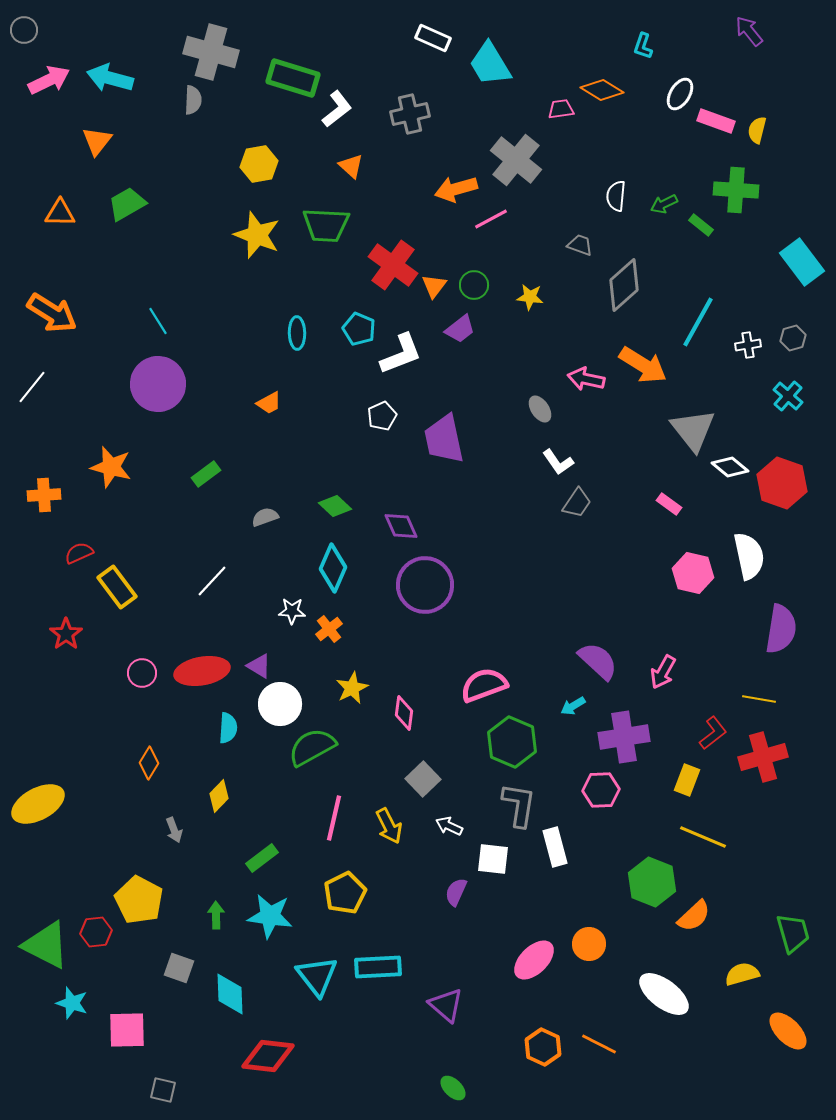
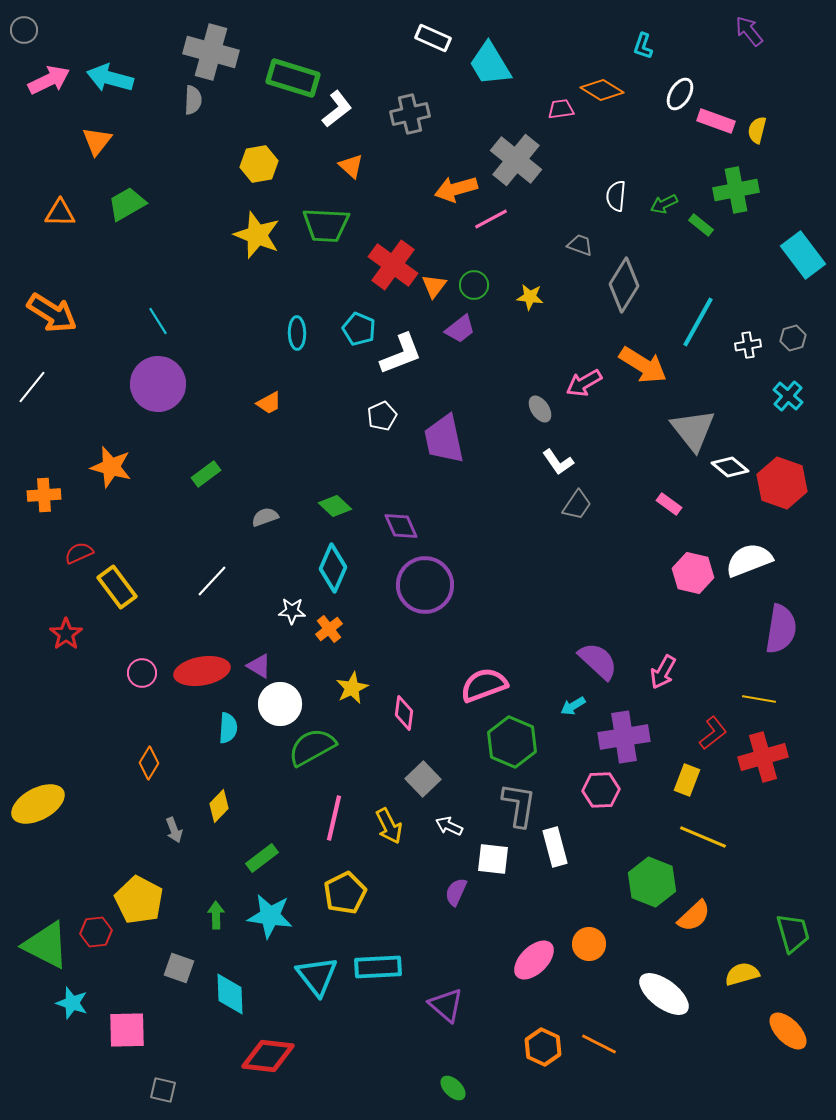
green cross at (736, 190): rotated 15 degrees counterclockwise
cyan rectangle at (802, 262): moved 1 px right, 7 px up
gray diamond at (624, 285): rotated 16 degrees counterclockwise
pink arrow at (586, 379): moved 2 px left, 4 px down; rotated 42 degrees counterclockwise
gray trapezoid at (577, 503): moved 2 px down
white semicircle at (749, 556): moved 4 px down; rotated 99 degrees counterclockwise
yellow diamond at (219, 796): moved 10 px down
